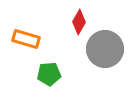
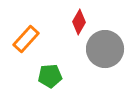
orange rectangle: rotated 64 degrees counterclockwise
green pentagon: moved 1 px right, 2 px down
